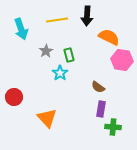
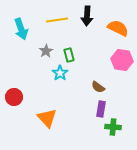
orange semicircle: moved 9 px right, 9 px up
